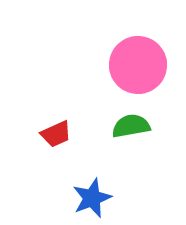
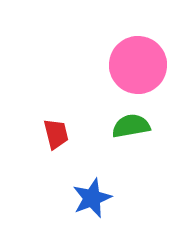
red trapezoid: rotated 80 degrees counterclockwise
